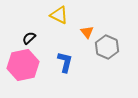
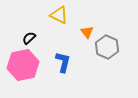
blue L-shape: moved 2 px left
